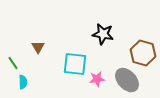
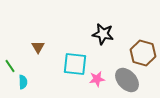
green line: moved 3 px left, 3 px down
